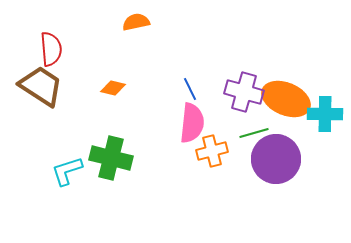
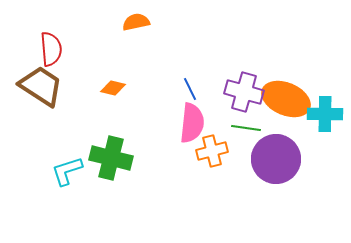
green line: moved 8 px left, 5 px up; rotated 24 degrees clockwise
